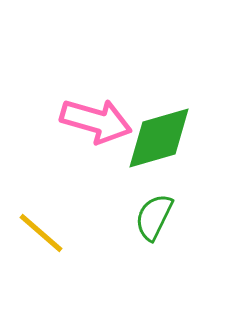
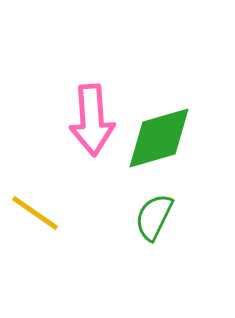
pink arrow: moved 4 px left, 1 px up; rotated 70 degrees clockwise
yellow line: moved 6 px left, 20 px up; rotated 6 degrees counterclockwise
